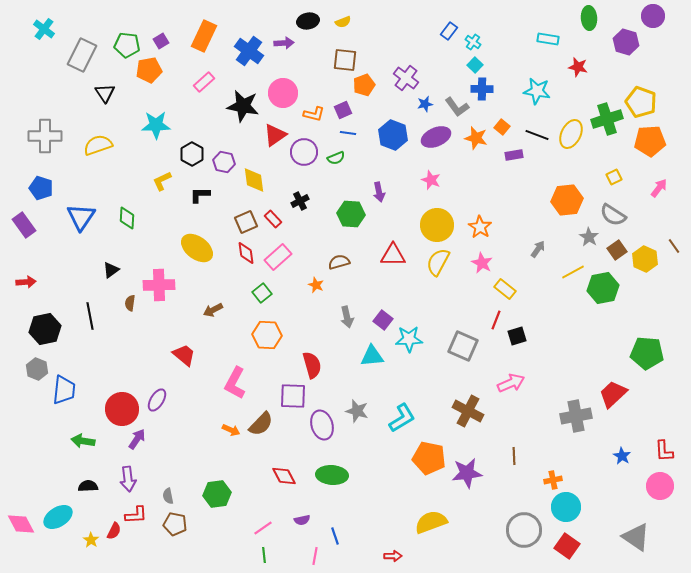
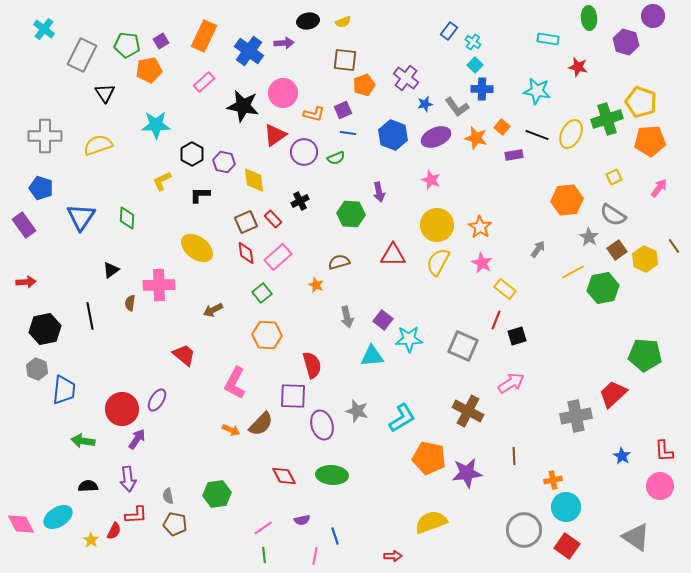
green pentagon at (647, 353): moved 2 px left, 2 px down
pink arrow at (511, 383): rotated 8 degrees counterclockwise
